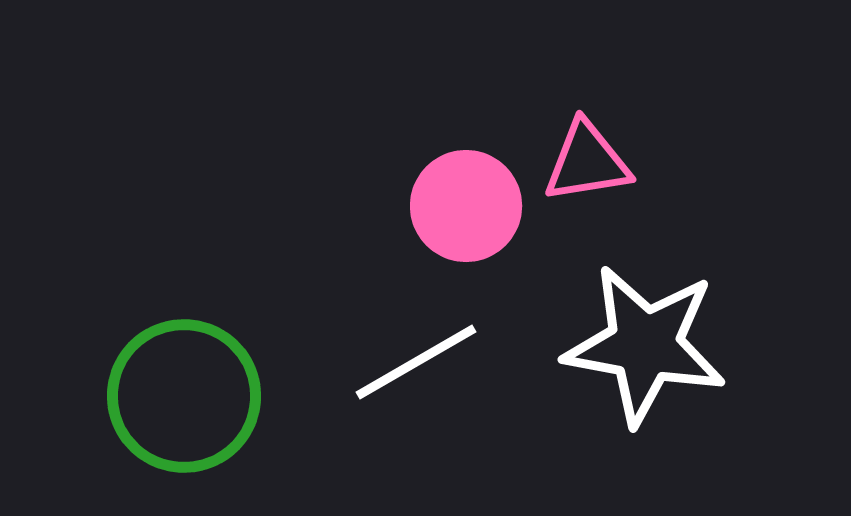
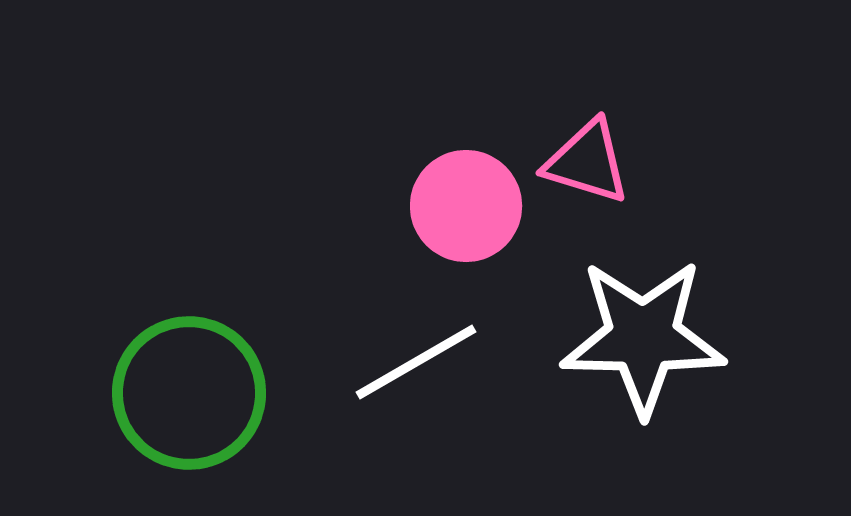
pink triangle: rotated 26 degrees clockwise
white star: moved 2 px left, 8 px up; rotated 9 degrees counterclockwise
green circle: moved 5 px right, 3 px up
